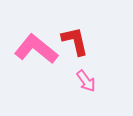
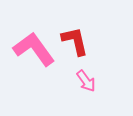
pink L-shape: moved 2 px left; rotated 15 degrees clockwise
